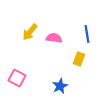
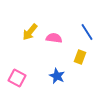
blue line: moved 2 px up; rotated 24 degrees counterclockwise
yellow rectangle: moved 1 px right, 2 px up
blue star: moved 3 px left, 10 px up; rotated 21 degrees counterclockwise
